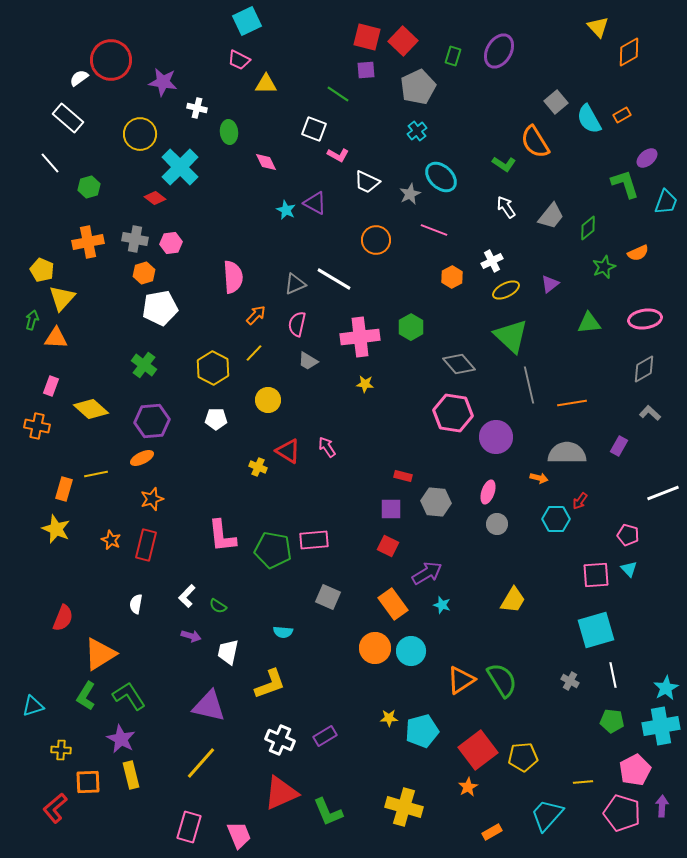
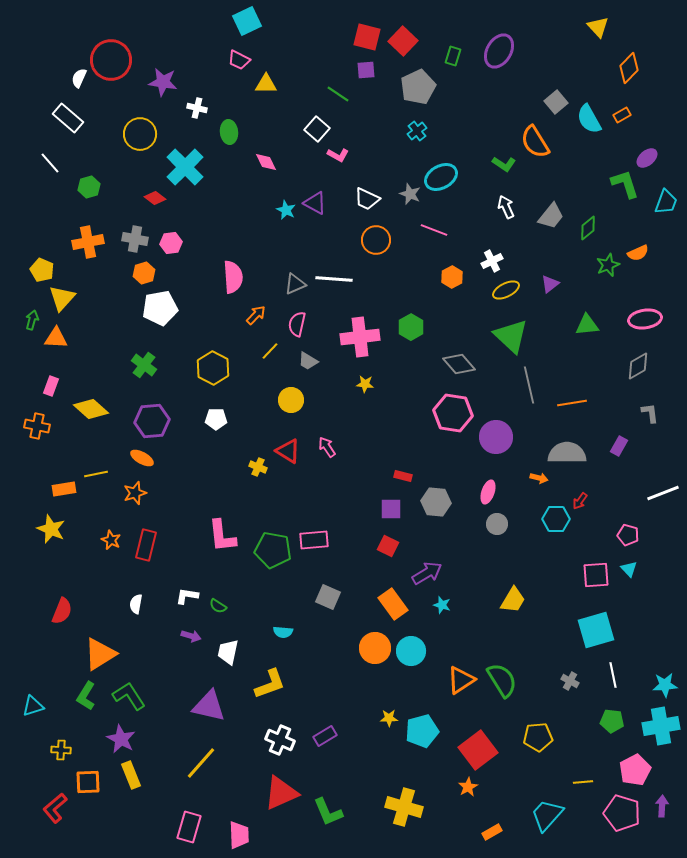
orange diamond at (629, 52): moved 16 px down; rotated 16 degrees counterclockwise
white semicircle at (79, 78): rotated 30 degrees counterclockwise
white square at (314, 129): moved 3 px right; rotated 20 degrees clockwise
cyan cross at (180, 167): moved 5 px right
cyan ellipse at (441, 177): rotated 72 degrees counterclockwise
white trapezoid at (367, 182): moved 17 px down
gray star at (410, 194): rotated 25 degrees counterclockwise
white arrow at (506, 207): rotated 10 degrees clockwise
green star at (604, 267): moved 4 px right, 2 px up
white line at (334, 279): rotated 27 degrees counterclockwise
green triangle at (589, 323): moved 2 px left, 2 px down
yellow line at (254, 353): moved 16 px right, 2 px up
gray diamond at (644, 369): moved 6 px left, 3 px up
yellow circle at (268, 400): moved 23 px right
gray L-shape at (650, 413): rotated 40 degrees clockwise
orange ellipse at (142, 458): rotated 55 degrees clockwise
orange rectangle at (64, 489): rotated 65 degrees clockwise
orange star at (152, 499): moved 17 px left, 6 px up
yellow star at (56, 529): moved 5 px left
white L-shape at (187, 596): rotated 55 degrees clockwise
red semicircle at (63, 618): moved 1 px left, 7 px up
cyan star at (666, 688): moved 1 px left, 3 px up; rotated 25 degrees clockwise
yellow pentagon at (523, 757): moved 15 px right, 20 px up
yellow rectangle at (131, 775): rotated 8 degrees counterclockwise
pink trapezoid at (239, 835): rotated 20 degrees clockwise
